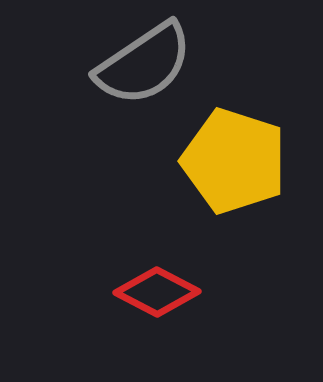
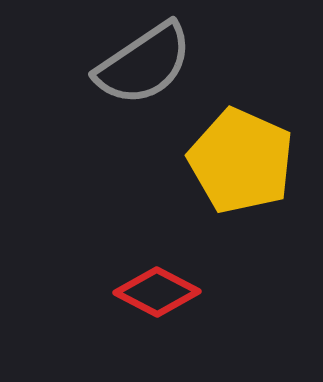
yellow pentagon: moved 7 px right; rotated 6 degrees clockwise
